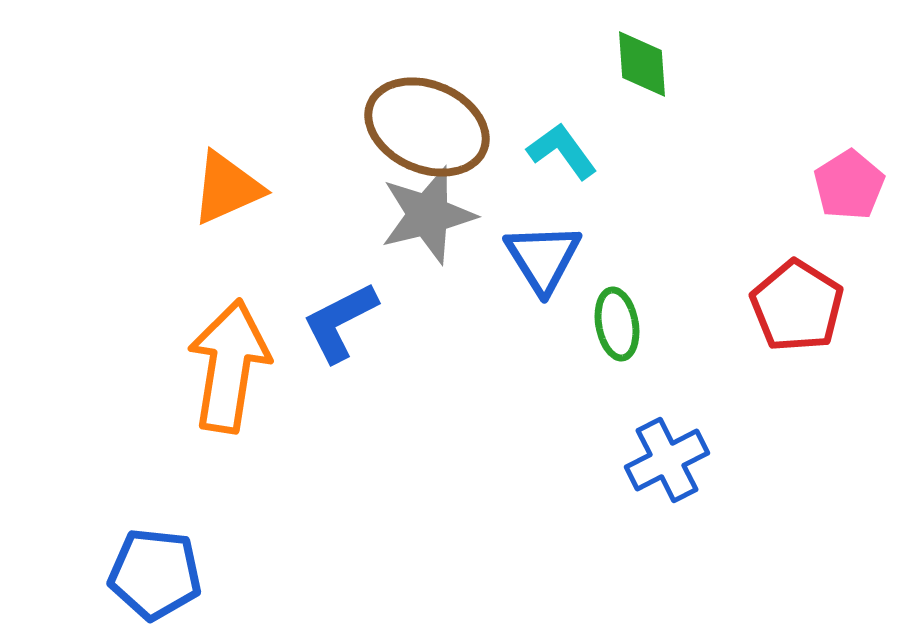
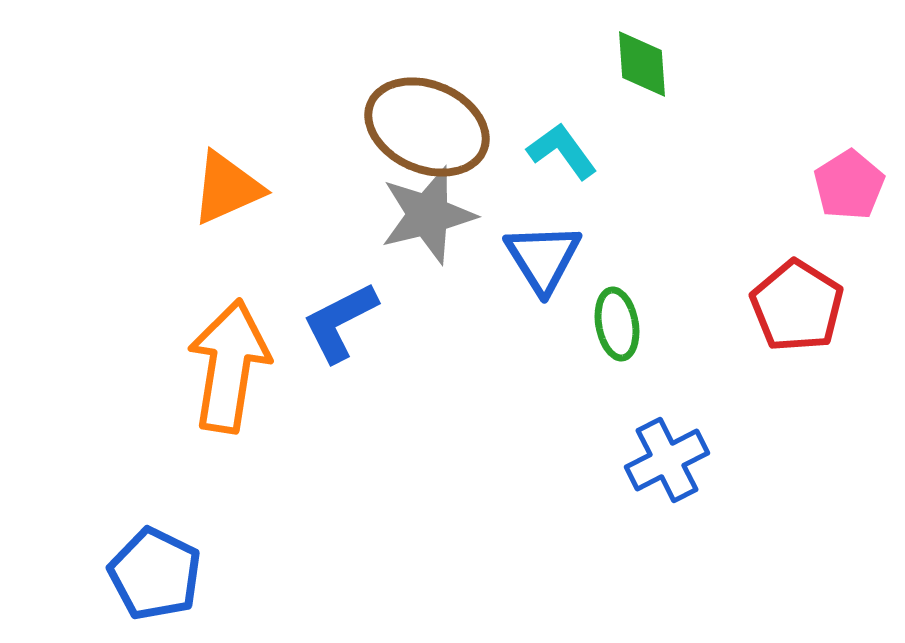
blue pentagon: rotated 20 degrees clockwise
